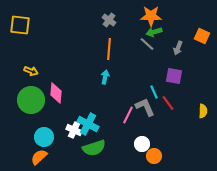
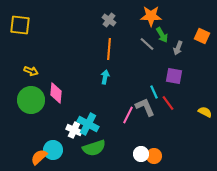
green arrow: moved 8 px right, 3 px down; rotated 105 degrees counterclockwise
yellow semicircle: moved 2 px right, 1 px down; rotated 64 degrees counterclockwise
cyan circle: moved 9 px right, 13 px down
white circle: moved 1 px left, 10 px down
